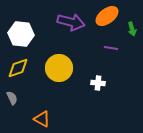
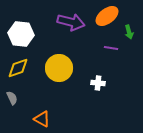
green arrow: moved 3 px left, 3 px down
